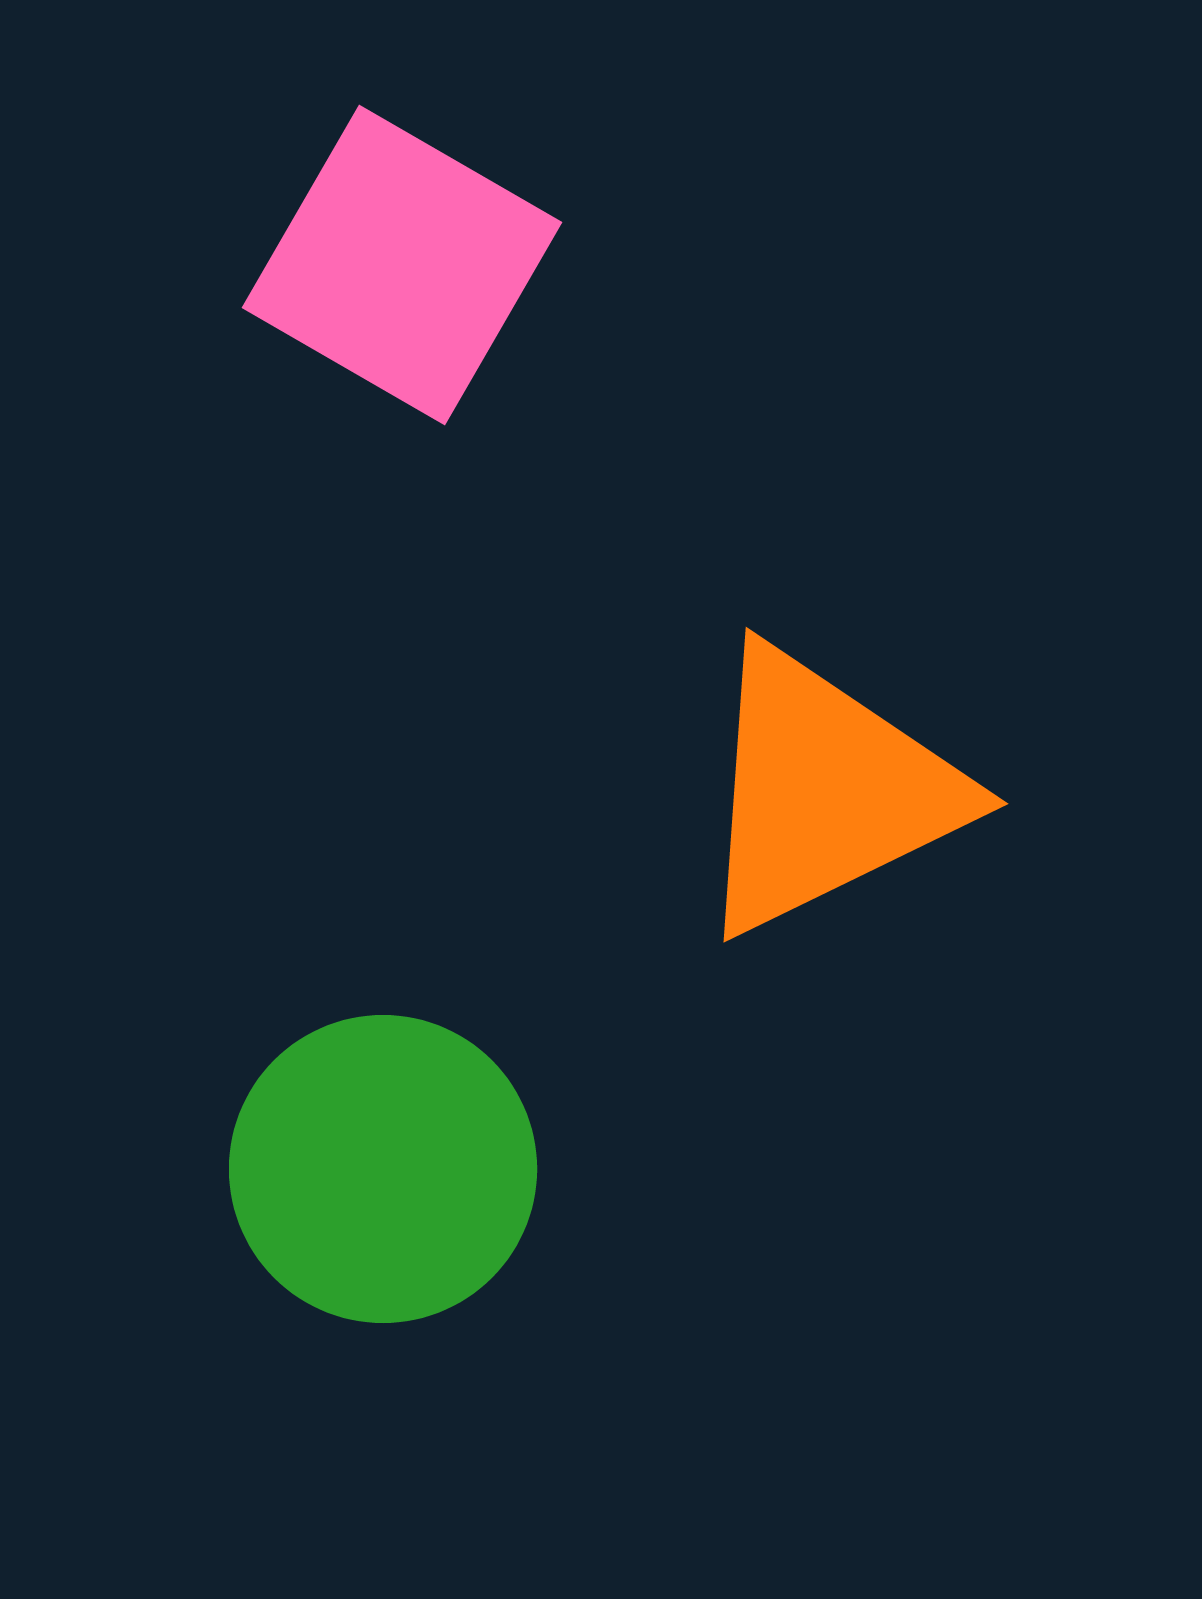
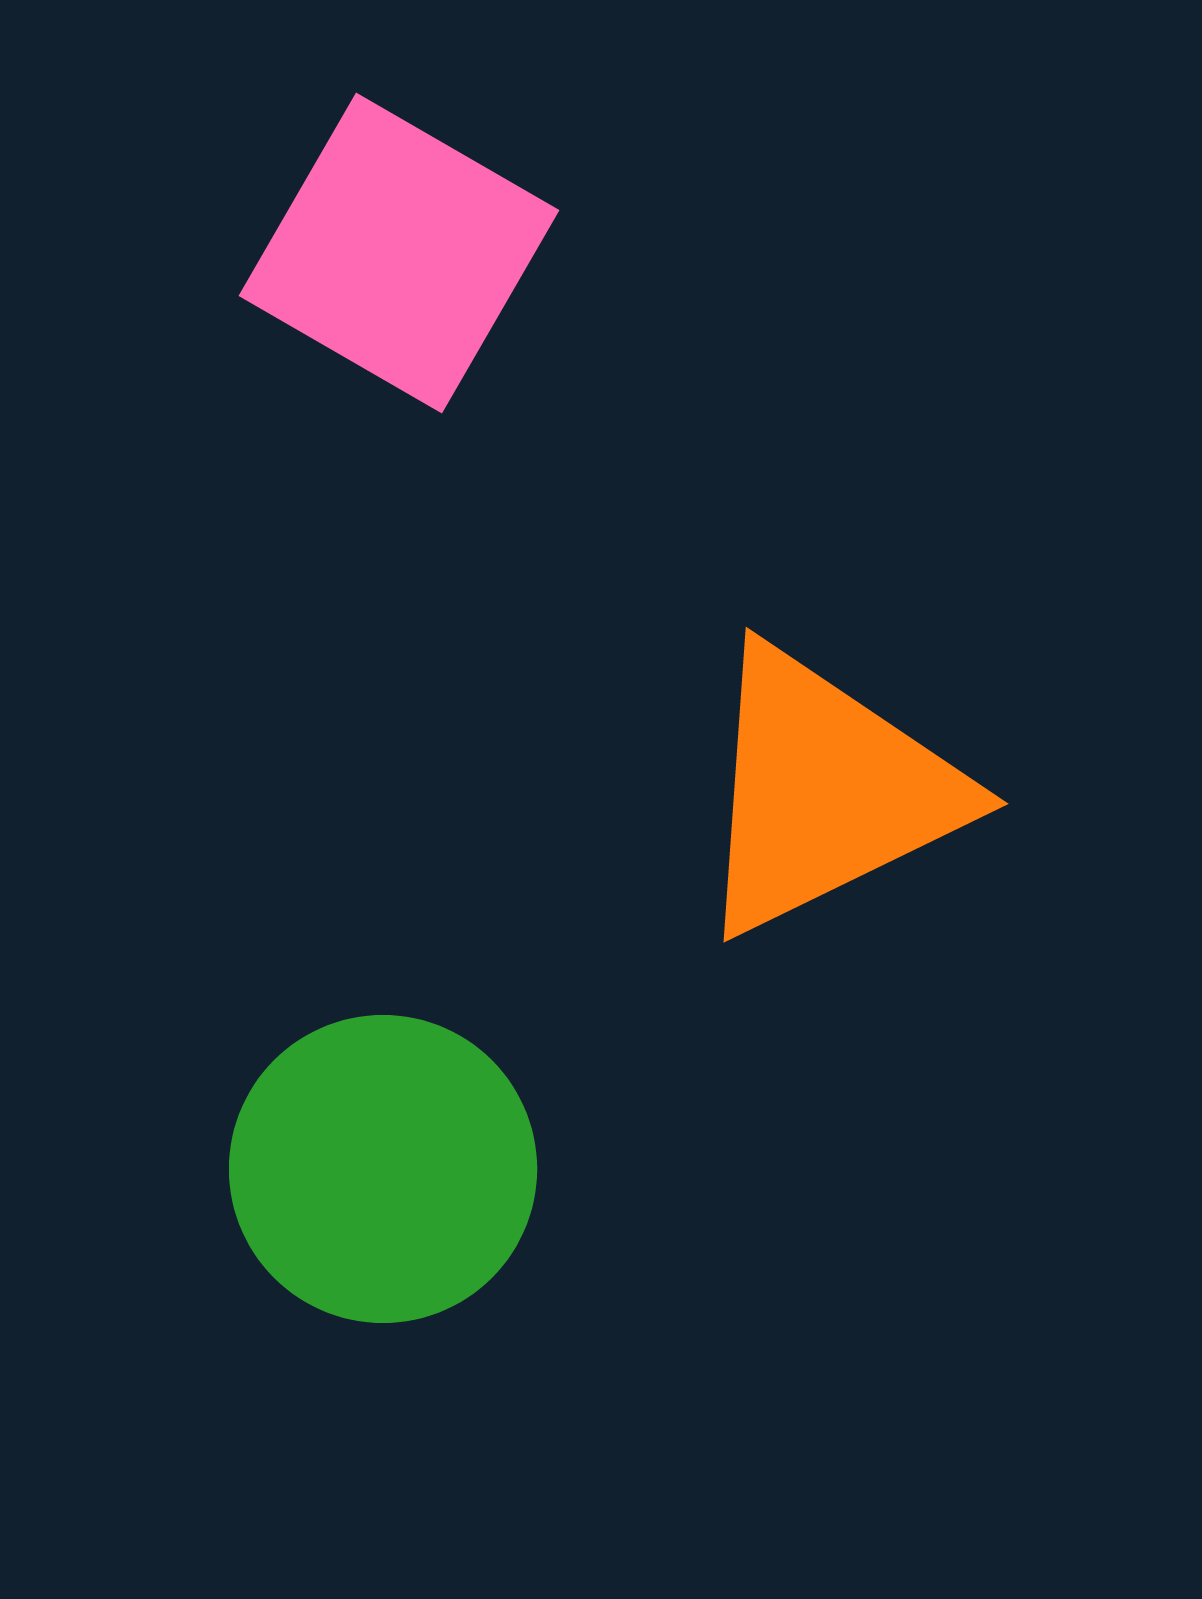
pink square: moved 3 px left, 12 px up
